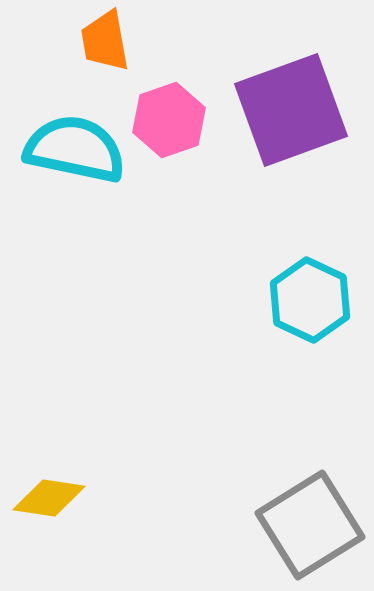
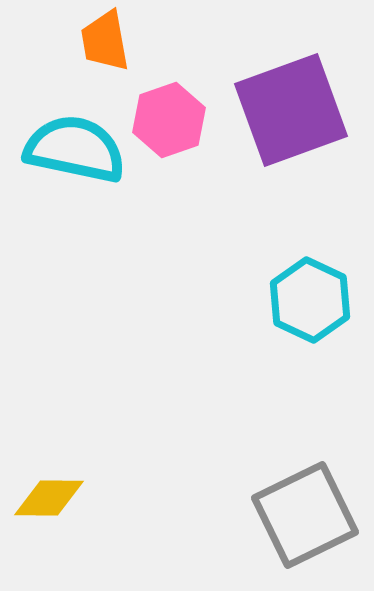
yellow diamond: rotated 8 degrees counterclockwise
gray square: moved 5 px left, 10 px up; rotated 6 degrees clockwise
